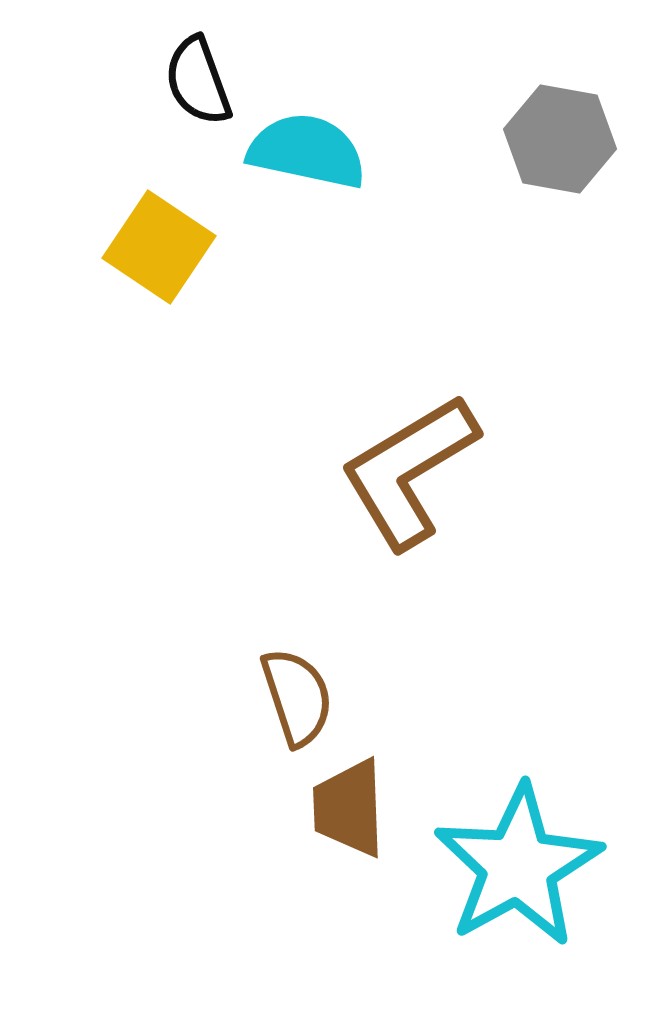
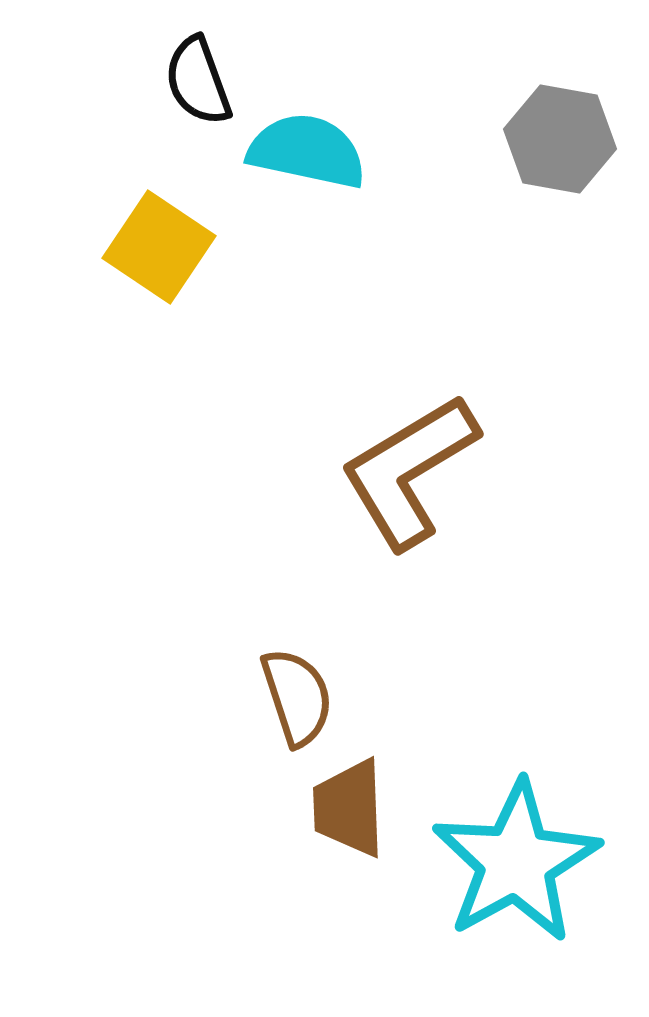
cyan star: moved 2 px left, 4 px up
